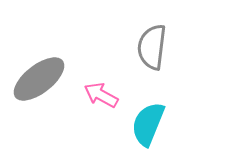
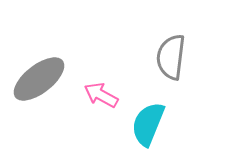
gray semicircle: moved 19 px right, 10 px down
